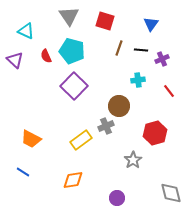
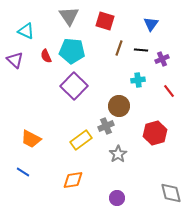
cyan pentagon: rotated 10 degrees counterclockwise
gray star: moved 15 px left, 6 px up
